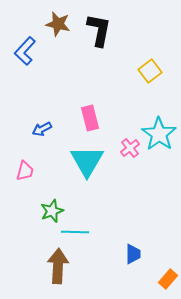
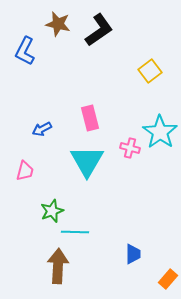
black L-shape: rotated 44 degrees clockwise
blue L-shape: rotated 16 degrees counterclockwise
cyan star: moved 1 px right, 2 px up
pink cross: rotated 36 degrees counterclockwise
